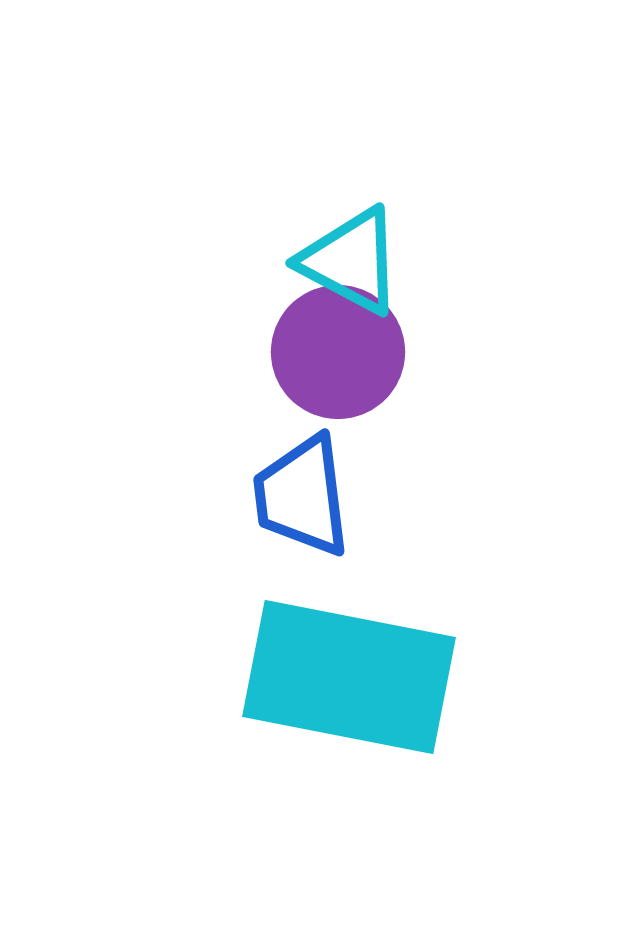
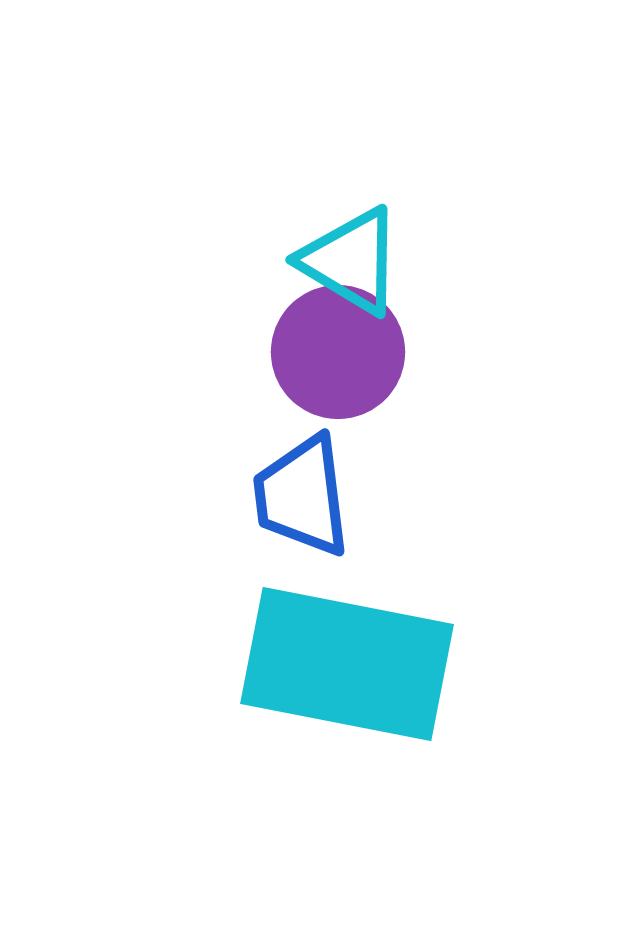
cyan triangle: rotated 3 degrees clockwise
cyan rectangle: moved 2 px left, 13 px up
